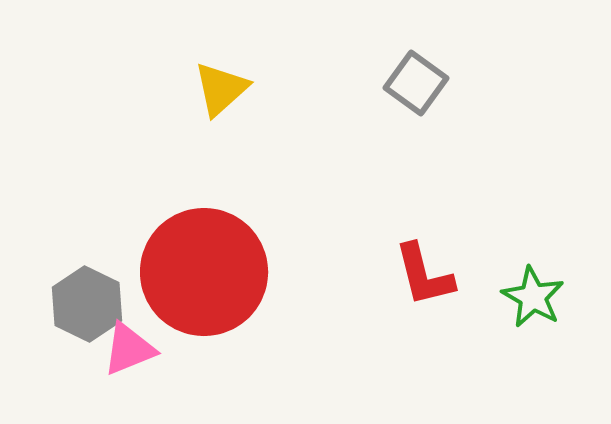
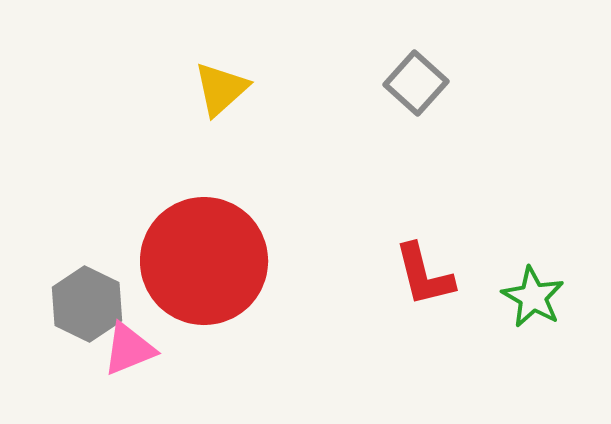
gray square: rotated 6 degrees clockwise
red circle: moved 11 px up
